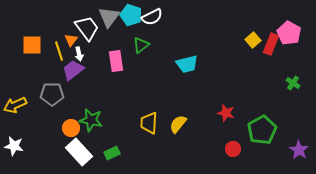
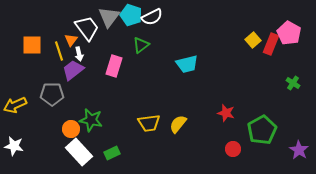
pink rectangle: moved 2 px left, 5 px down; rotated 25 degrees clockwise
yellow trapezoid: rotated 100 degrees counterclockwise
orange circle: moved 1 px down
